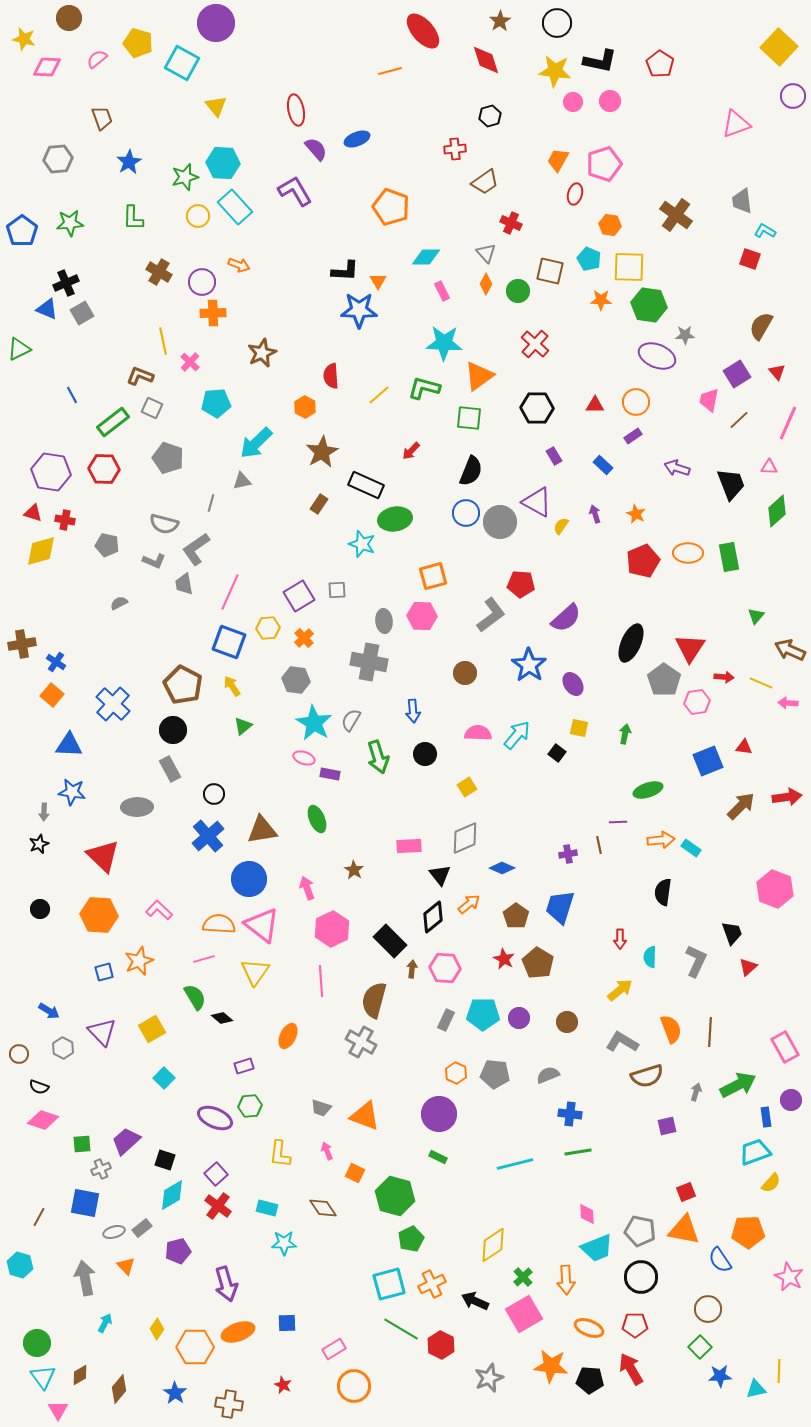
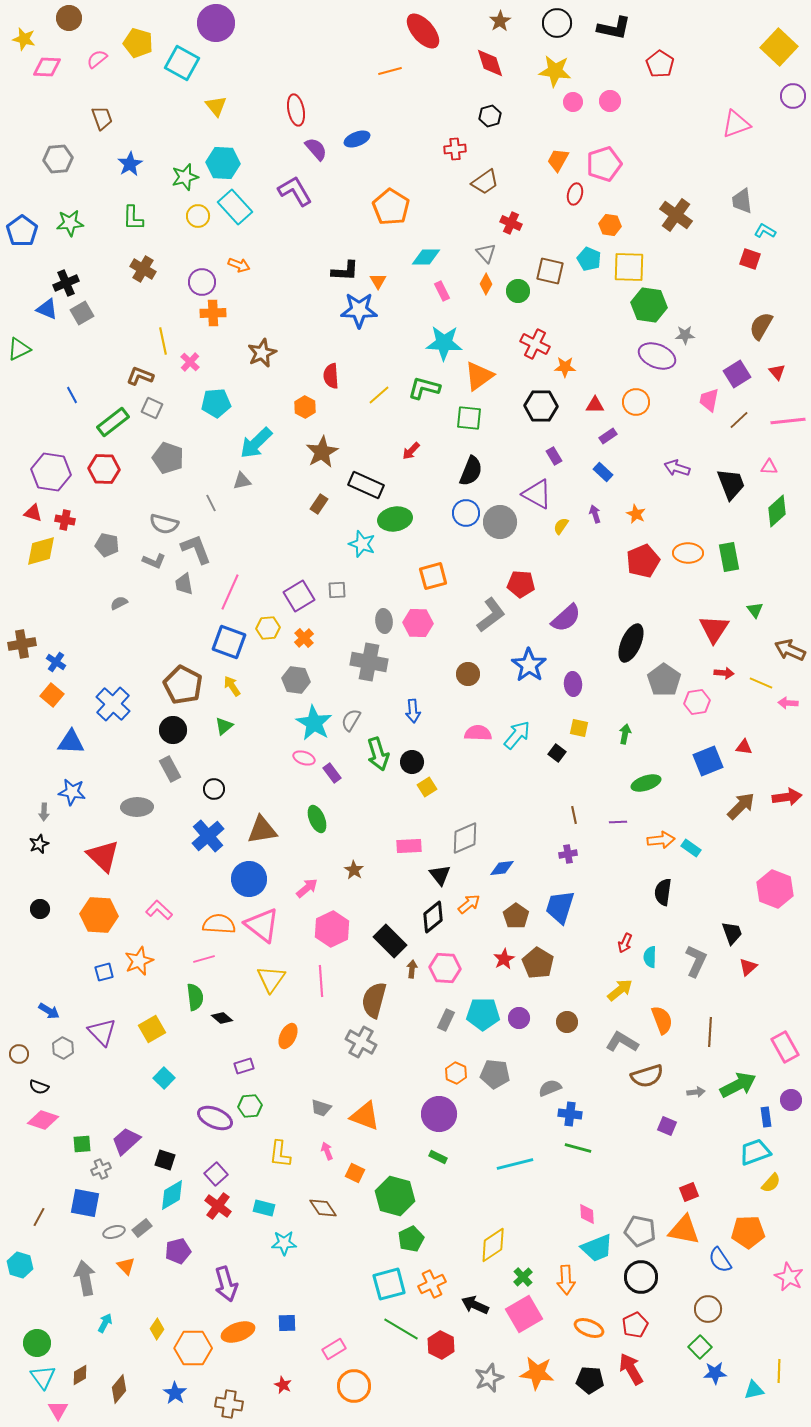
red diamond at (486, 60): moved 4 px right, 3 px down
black L-shape at (600, 61): moved 14 px right, 33 px up
blue star at (129, 162): moved 1 px right, 2 px down
orange pentagon at (391, 207): rotated 12 degrees clockwise
brown cross at (159, 272): moved 16 px left, 3 px up
orange star at (601, 300): moved 36 px left, 67 px down
red cross at (535, 344): rotated 16 degrees counterclockwise
black hexagon at (537, 408): moved 4 px right, 2 px up
pink line at (788, 423): moved 2 px up; rotated 60 degrees clockwise
purple rectangle at (633, 436): moved 25 px left
blue rectangle at (603, 465): moved 7 px down
purple triangle at (537, 502): moved 8 px up
gray line at (211, 503): rotated 42 degrees counterclockwise
gray L-shape at (196, 549): rotated 104 degrees clockwise
pink hexagon at (422, 616): moved 4 px left, 7 px down
green triangle at (756, 616): moved 1 px left, 6 px up; rotated 18 degrees counterclockwise
red triangle at (690, 648): moved 24 px right, 19 px up
brown circle at (465, 673): moved 3 px right, 1 px down
red arrow at (724, 677): moved 4 px up
purple ellipse at (573, 684): rotated 30 degrees clockwise
green triangle at (243, 726): moved 19 px left
blue triangle at (69, 745): moved 2 px right, 3 px up
black circle at (425, 754): moved 13 px left, 8 px down
green arrow at (378, 757): moved 3 px up
purple rectangle at (330, 774): moved 2 px right, 1 px up; rotated 42 degrees clockwise
yellow square at (467, 787): moved 40 px left
green ellipse at (648, 790): moved 2 px left, 7 px up
black circle at (214, 794): moved 5 px up
brown line at (599, 845): moved 25 px left, 30 px up
blue diamond at (502, 868): rotated 30 degrees counterclockwise
pink arrow at (307, 888): rotated 70 degrees clockwise
red arrow at (620, 939): moved 5 px right, 4 px down; rotated 24 degrees clockwise
red star at (504, 959): rotated 15 degrees clockwise
yellow triangle at (255, 972): moved 16 px right, 7 px down
green semicircle at (195, 997): rotated 24 degrees clockwise
orange semicircle at (671, 1029): moved 9 px left, 9 px up
gray semicircle at (548, 1075): moved 2 px right, 13 px down
gray arrow at (696, 1092): rotated 66 degrees clockwise
purple square at (667, 1126): rotated 36 degrees clockwise
green line at (578, 1152): moved 4 px up; rotated 24 degrees clockwise
red square at (686, 1192): moved 3 px right
cyan rectangle at (267, 1208): moved 3 px left
black arrow at (475, 1301): moved 4 px down
red pentagon at (635, 1325): rotated 25 degrees counterclockwise
orange hexagon at (195, 1347): moved 2 px left, 1 px down
orange star at (551, 1366): moved 14 px left, 7 px down
blue star at (720, 1376): moved 5 px left, 3 px up
cyan triangle at (756, 1389): moved 2 px left, 1 px down
